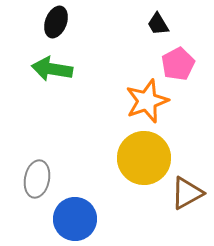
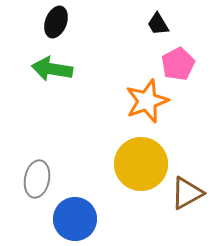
yellow circle: moved 3 px left, 6 px down
